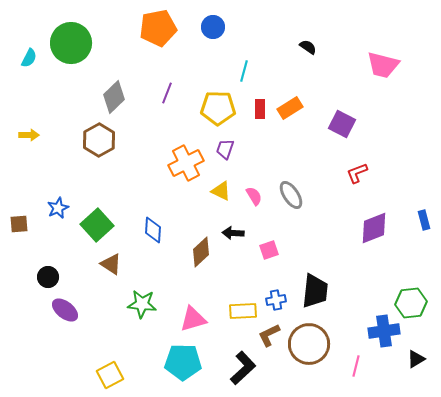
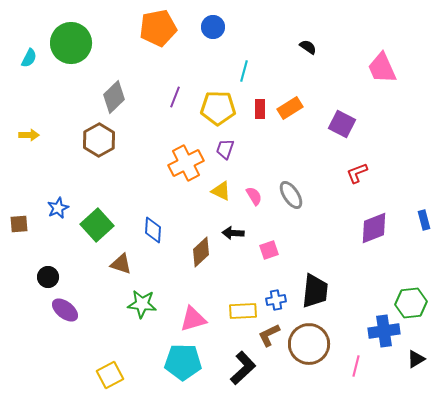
pink trapezoid at (383, 65): moved 1 px left, 3 px down; rotated 52 degrees clockwise
purple line at (167, 93): moved 8 px right, 4 px down
brown triangle at (111, 264): moved 10 px right; rotated 15 degrees counterclockwise
